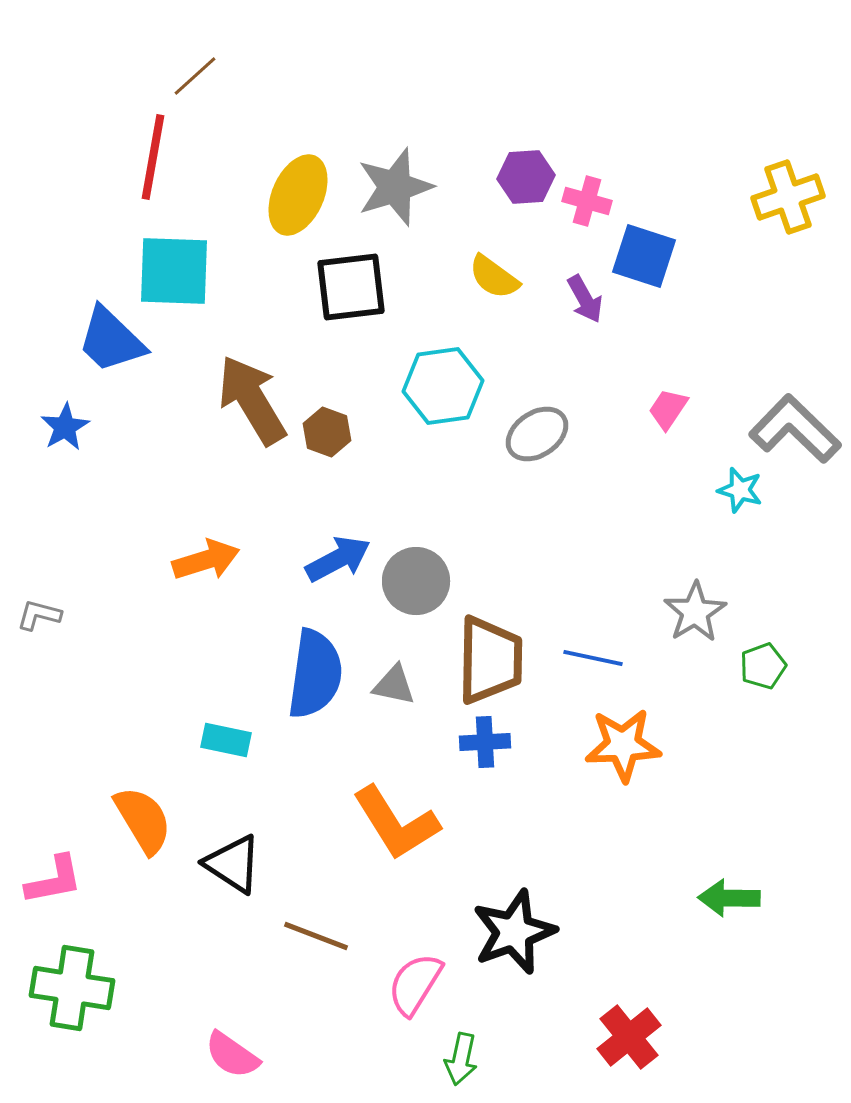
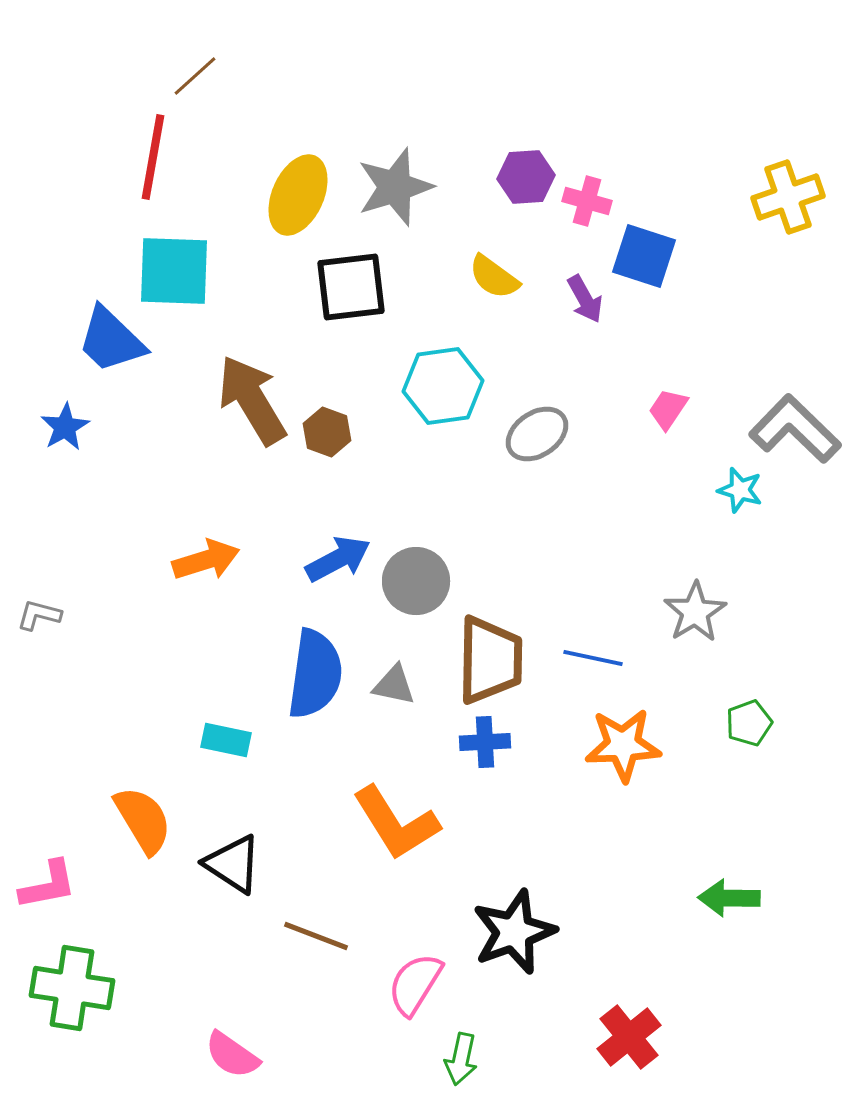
green pentagon at (763, 666): moved 14 px left, 57 px down
pink L-shape at (54, 880): moved 6 px left, 5 px down
